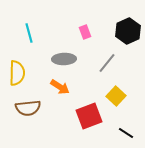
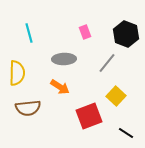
black hexagon: moved 2 px left, 3 px down; rotated 15 degrees counterclockwise
